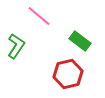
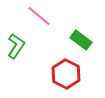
green rectangle: moved 1 px right, 1 px up
red hexagon: moved 2 px left; rotated 20 degrees counterclockwise
